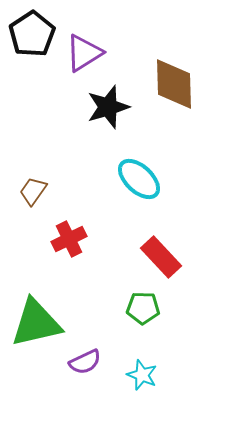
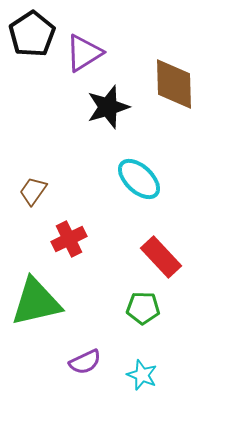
green triangle: moved 21 px up
